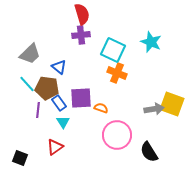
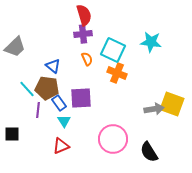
red semicircle: moved 2 px right, 1 px down
purple cross: moved 2 px right, 1 px up
cyan star: rotated 15 degrees counterclockwise
gray trapezoid: moved 15 px left, 7 px up
blue triangle: moved 6 px left, 1 px up
cyan line: moved 5 px down
orange semicircle: moved 14 px left, 49 px up; rotated 48 degrees clockwise
cyan triangle: moved 1 px right, 1 px up
pink circle: moved 4 px left, 4 px down
red triangle: moved 6 px right, 1 px up; rotated 12 degrees clockwise
black square: moved 8 px left, 24 px up; rotated 21 degrees counterclockwise
